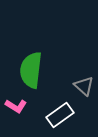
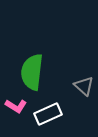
green semicircle: moved 1 px right, 2 px down
white rectangle: moved 12 px left, 1 px up; rotated 12 degrees clockwise
